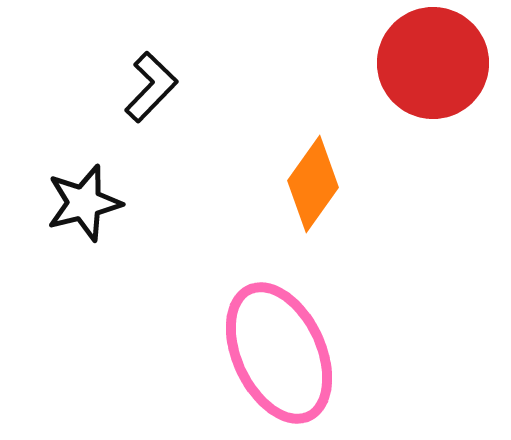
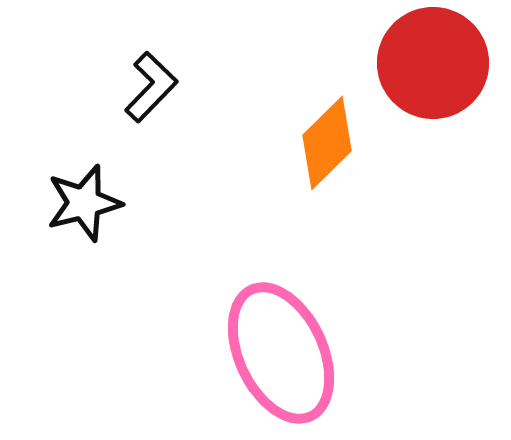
orange diamond: moved 14 px right, 41 px up; rotated 10 degrees clockwise
pink ellipse: moved 2 px right
